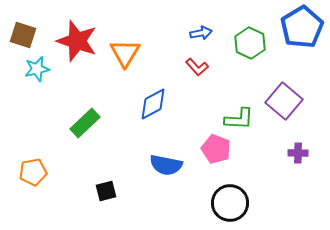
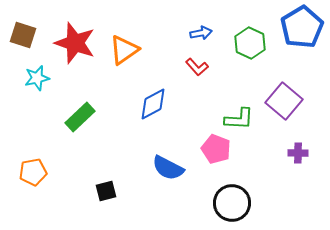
red star: moved 2 px left, 2 px down
orange triangle: moved 1 px left, 3 px up; rotated 24 degrees clockwise
cyan star: moved 9 px down
green rectangle: moved 5 px left, 6 px up
blue semicircle: moved 2 px right, 3 px down; rotated 16 degrees clockwise
black circle: moved 2 px right
